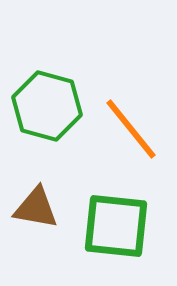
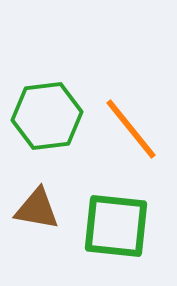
green hexagon: moved 10 px down; rotated 22 degrees counterclockwise
brown triangle: moved 1 px right, 1 px down
